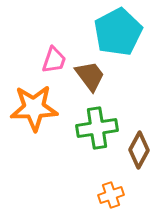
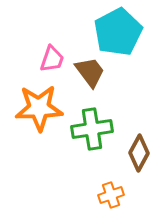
pink trapezoid: moved 2 px left, 1 px up
brown trapezoid: moved 4 px up
orange star: moved 5 px right
green cross: moved 5 px left, 1 px down
brown diamond: moved 3 px down
